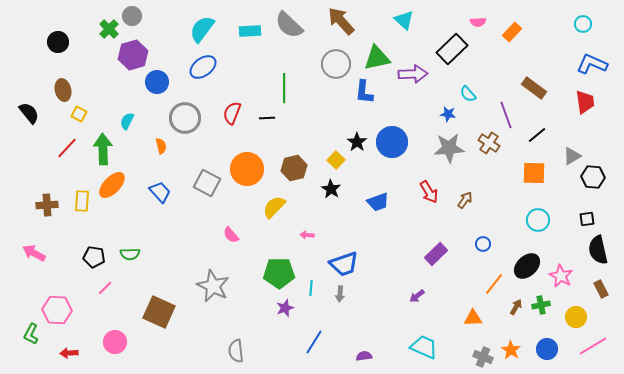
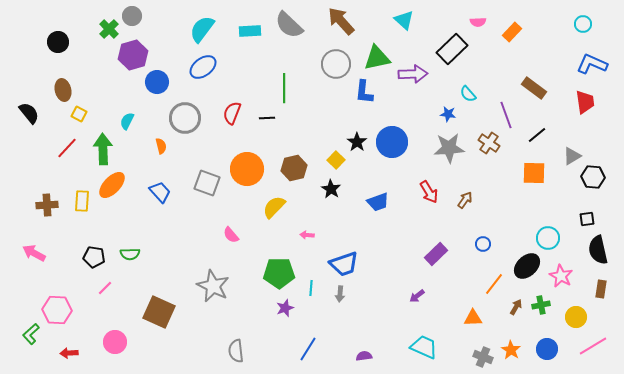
gray square at (207, 183): rotated 8 degrees counterclockwise
cyan circle at (538, 220): moved 10 px right, 18 px down
brown rectangle at (601, 289): rotated 36 degrees clockwise
green L-shape at (31, 334): rotated 20 degrees clockwise
blue line at (314, 342): moved 6 px left, 7 px down
